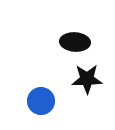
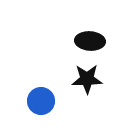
black ellipse: moved 15 px right, 1 px up
